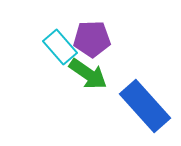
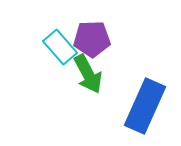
green arrow: rotated 27 degrees clockwise
blue rectangle: rotated 66 degrees clockwise
